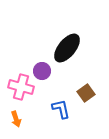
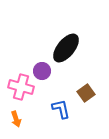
black ellipse: moved 1 px left
